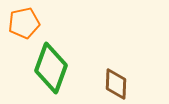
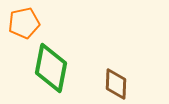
green diamond: rotated 9 degrees counterclockwise
